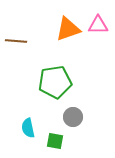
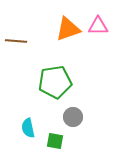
pink triangle: moved 1 px down
